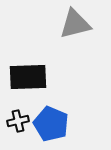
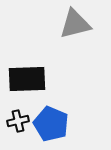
black rectangle: moved 1 px left, 2 px down
